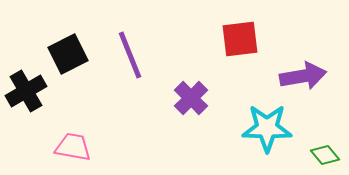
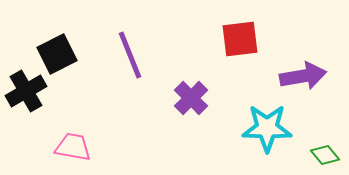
black square: moved 11 px left
